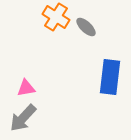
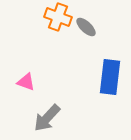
orange cross: moved 2 px right; rotated 12 degrees counterclockwise
pink triangle: moved 6 px up; rotated 30 degrees clockwise
gray arrow: moved 24 px right
